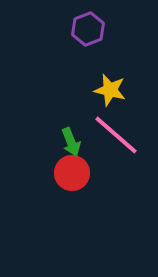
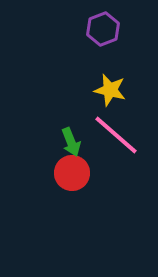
purple hexagon: moved 15 px right
